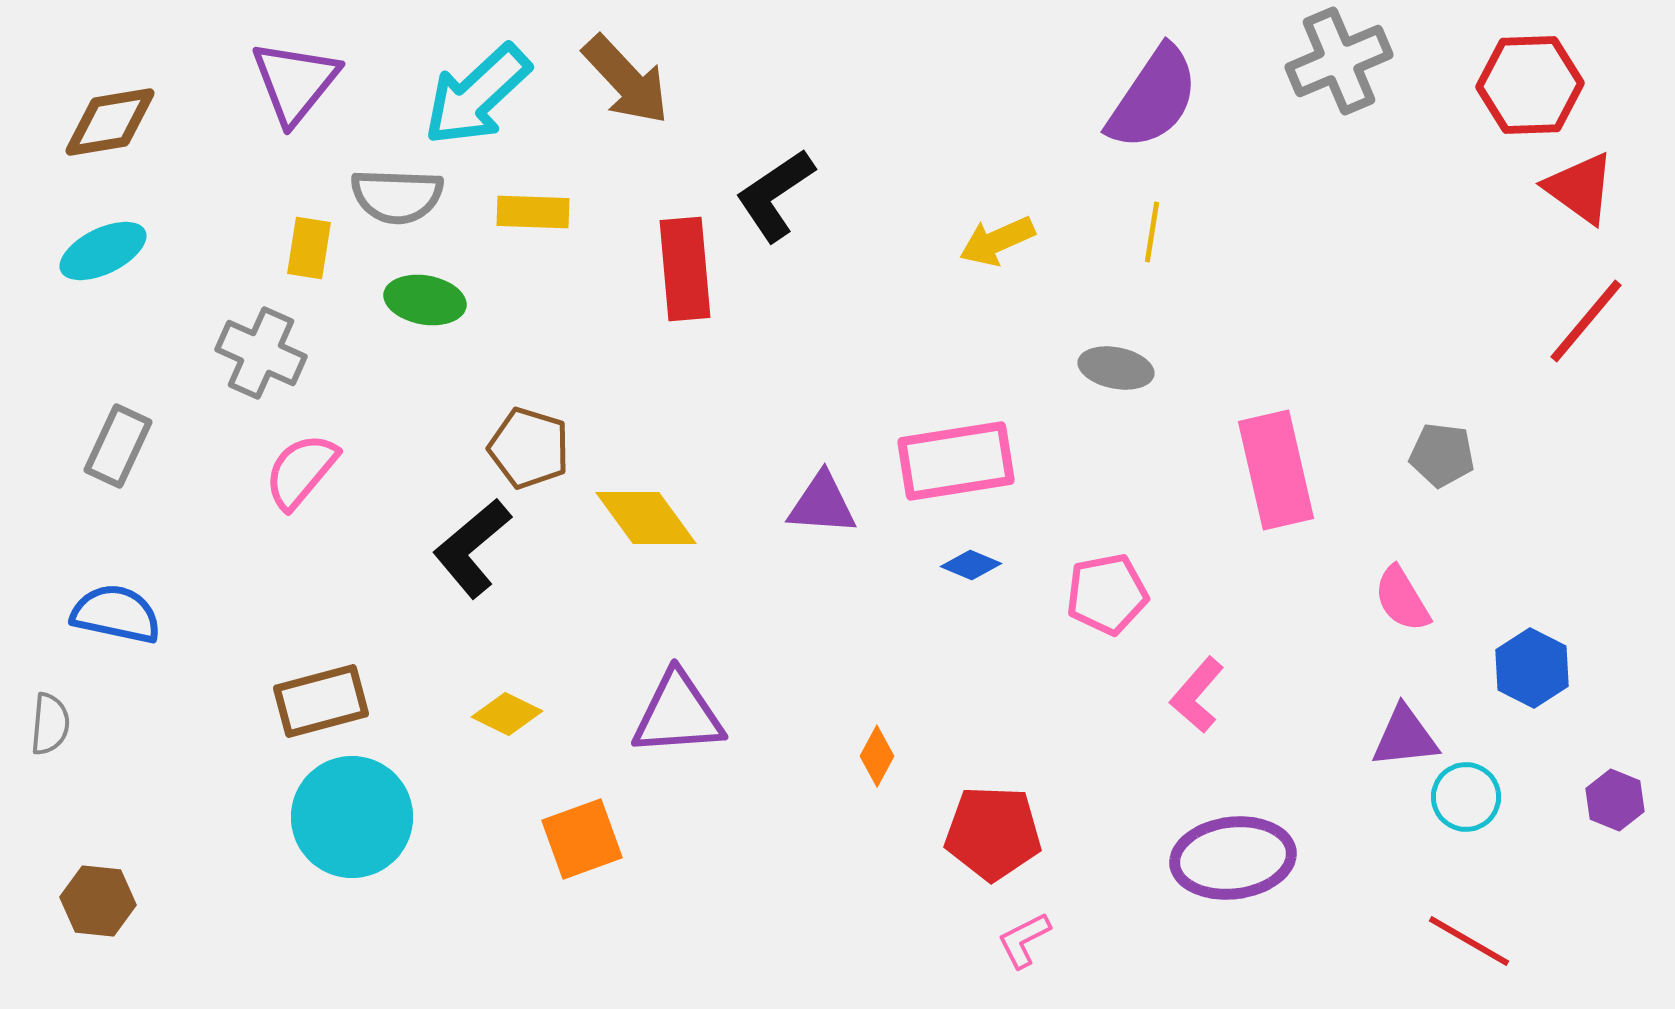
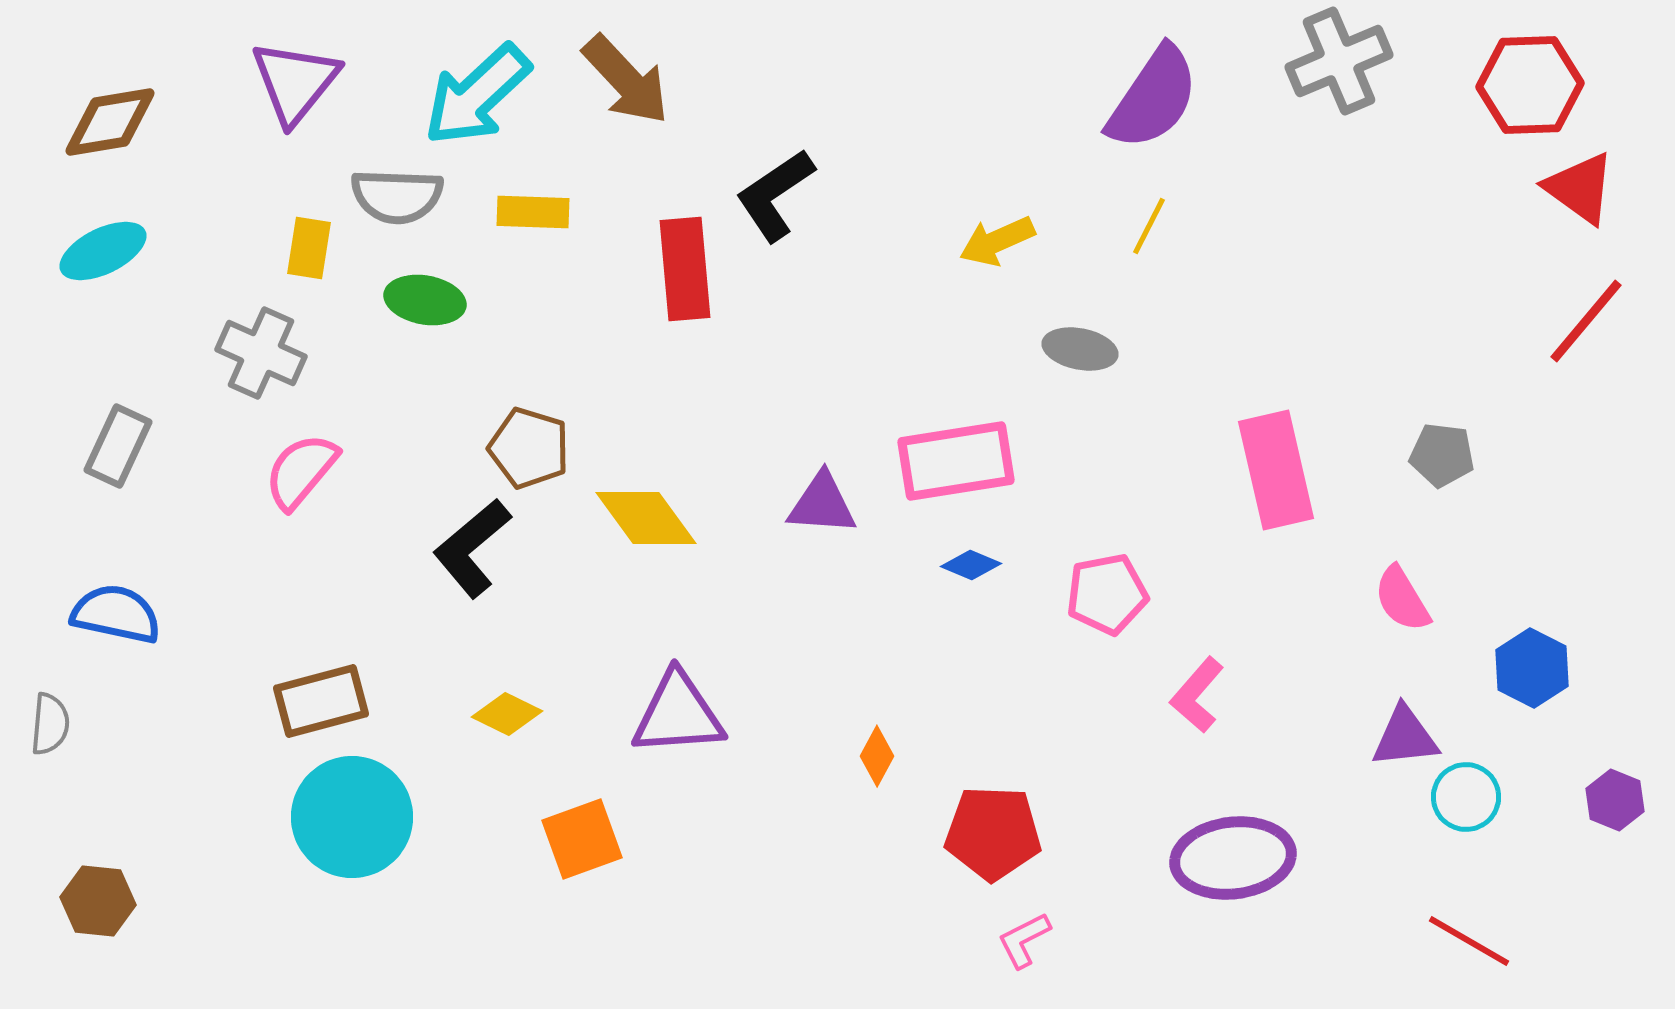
yellow line at (1152, 232): moved 3 px left, 6 px up; rotated 18 degrees clockwise
gray ellipse at (1116, 368): moved 36 px left, 19 px up
